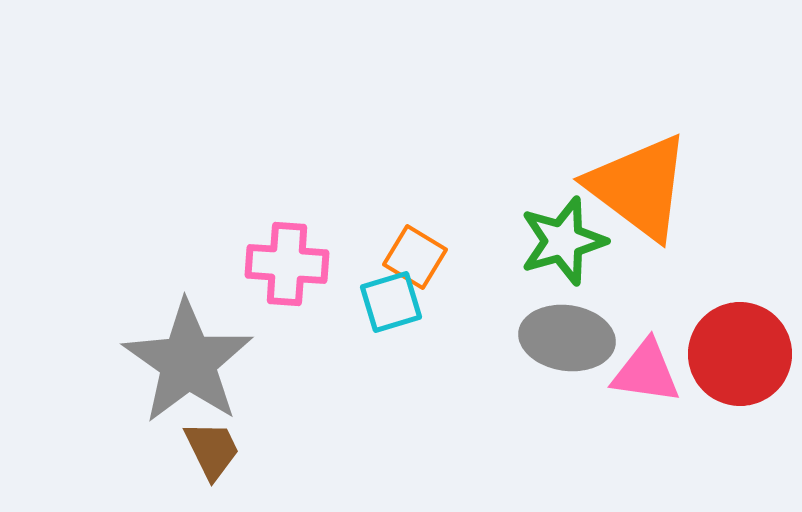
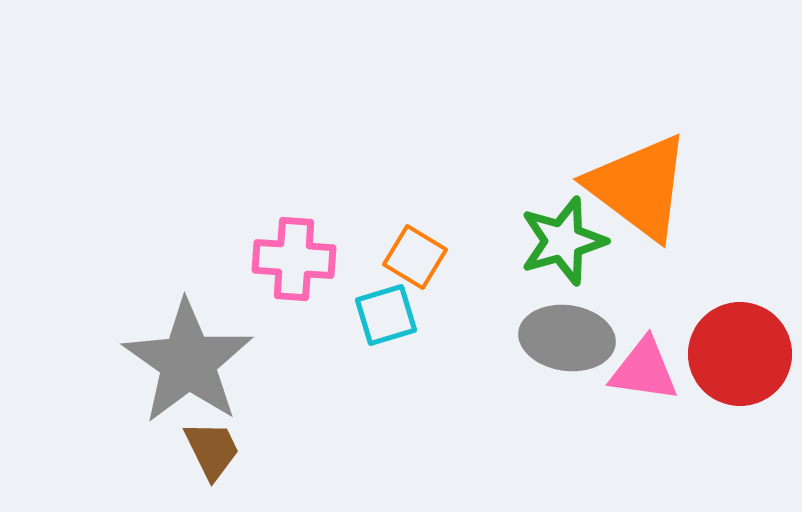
pink cross: moved 7 px right, 5 px up
cyan square: moved 5 px left, 13 px down
pink triangle: moved 2 px left, 2 px up
